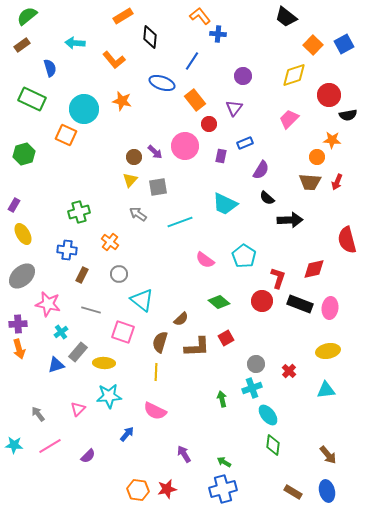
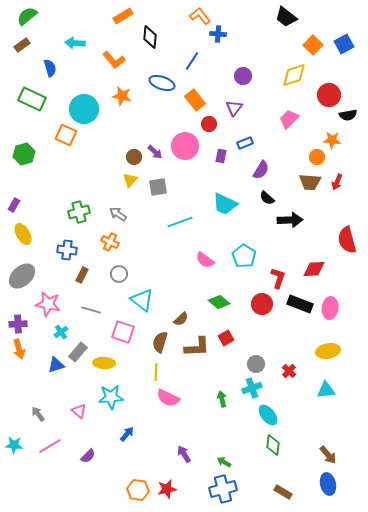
orange star at (122, 101): moved 5 px up
gray arrow at (138, 214): moved 20 px left
orange cross at (110, 242): rotated 12 degrees counterclockwise
red diamond at (314, 269): rotated 10 degrees clockwise
red circle at (262, 301): moved 3 px down
cyan star at (109, 396): moved 2 px right, 1 px down
pink triangle at (78, 409): moved 1 px right, 2 px down; rotated 35 degrees counterclockwise
pink semicircle at (155, 411): moved 13 px right, 13 px up
blue ellipse at (327, 491): moved 1 px right, 7 px up
brown rectangle at (293, 492): moved 10 px left
